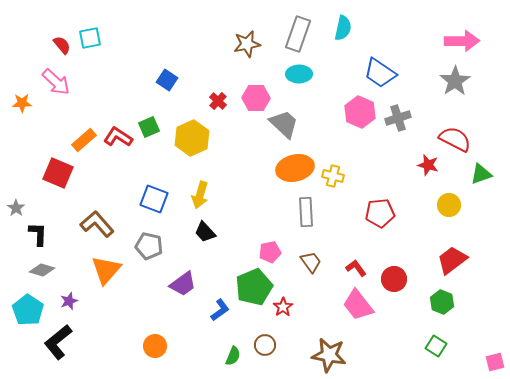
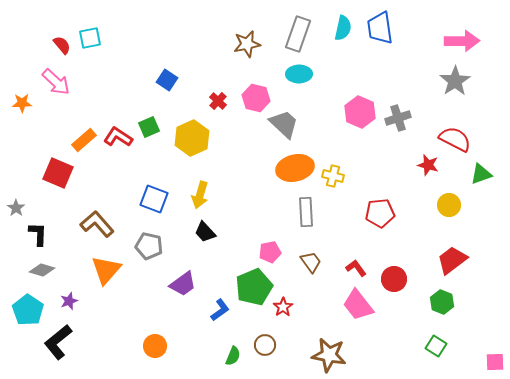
blue trapezoid at (380, 73): moved 45 px up; rotated 48 degrees clockwise
pink hexagon at (256, 98): rotated 12 degrees clockwise
pink square at (495, 362): rotated 12 degrees clockwise
